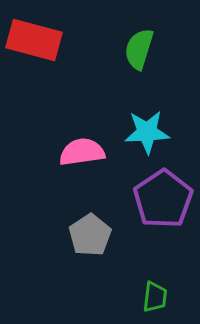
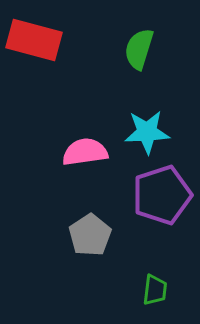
pink semicircle: moved 3 px right
purple pentagon: moved 1 px left, 4 px up; rotated 16 degrees clockwise
green trapezoid: moved 7 px up
